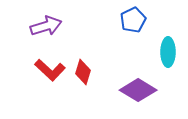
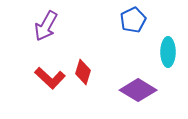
purple arrow: rotated 136 degrees clockwise
red L-shape: moved 8 px down
